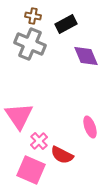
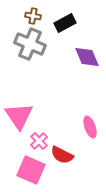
black rectangle: moved 1 px left, 1 px up
purple diamond: moved 1 px right, 1 px down
